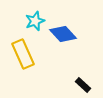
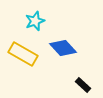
blue diamond: moved 14 px down
yellow rectangle: rotated 36 degrees counterclockwise
